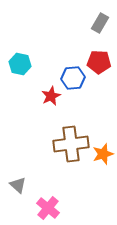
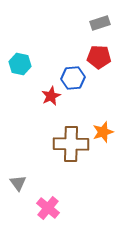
gray rectangle: rotated 42 degrees clockwise
red pentagon: moved 5 px up
brown cross: rotated 8 degrees clockwise
orange star: moved 22 px up
gray triangle: moved 2 px up; rotated 12 degrees clockwise
